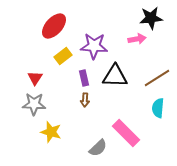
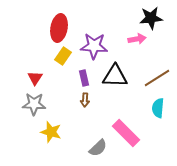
red ellipse: moved 5 px right, 2 px down; rotated 32 degrees counterclockwise
yellow rectangle: rotated 18 degrees counterclockwise
